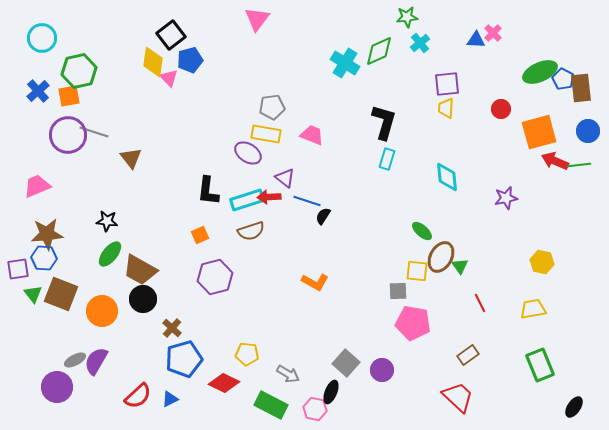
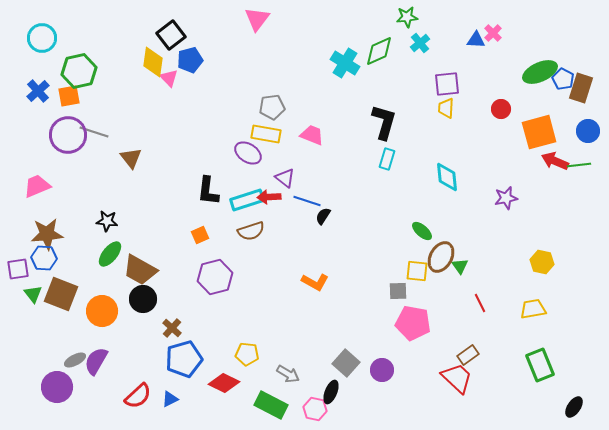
brown rectangle at (581, 88): rotated 24 degrees clockwise
red trapezoid at (458, 397): moved 1 px left, 19 px up
